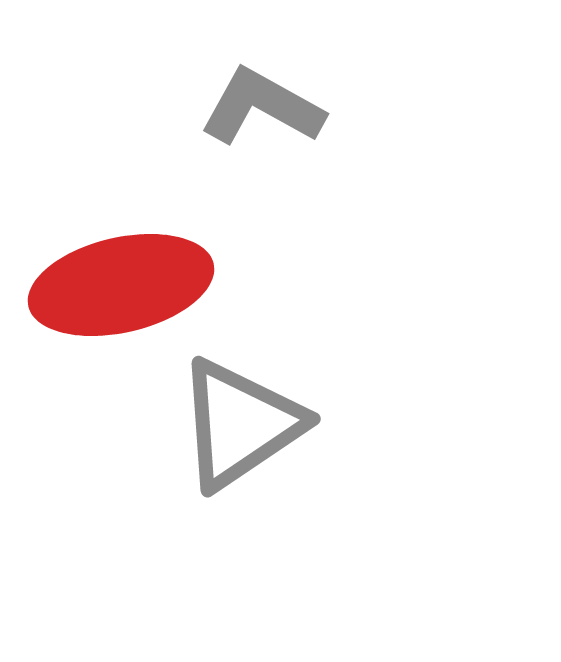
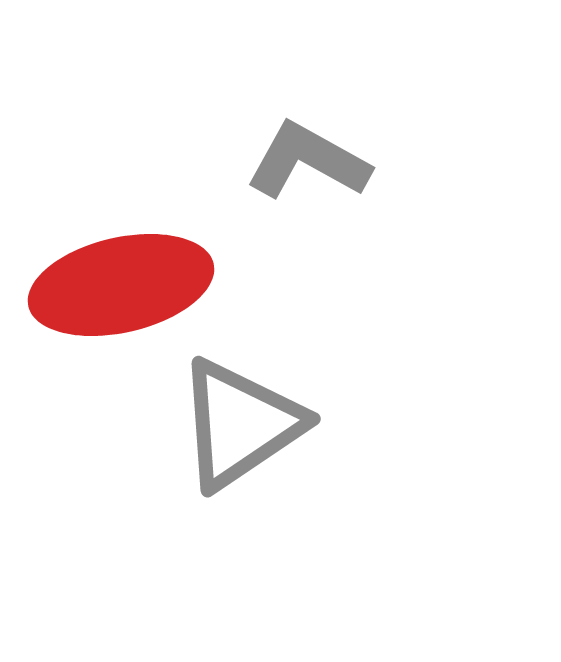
gray L-shape: moved 46 px right, 54 px down
